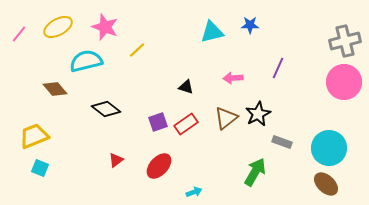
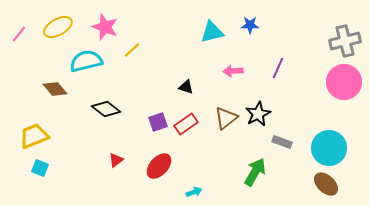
yellow line: moved 5 px left
pink arrow: moved 7 px up
